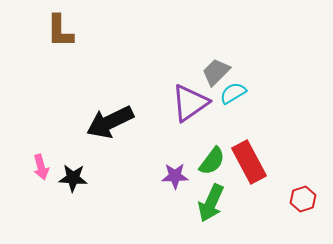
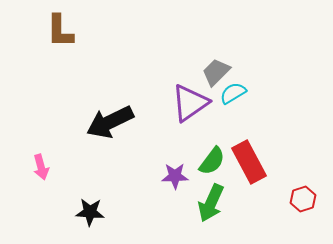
black star: moved 17 px right, 34 px down
